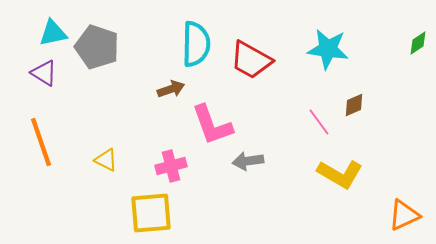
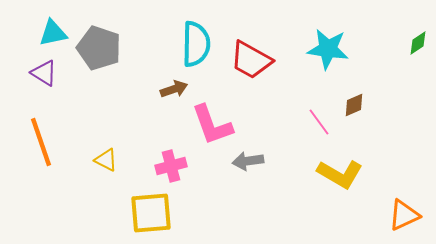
gray pentagon: moved 2 px right, 1 px down
brown arrow: moved 3 px right
